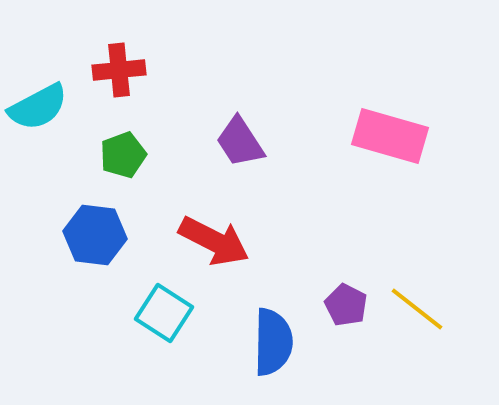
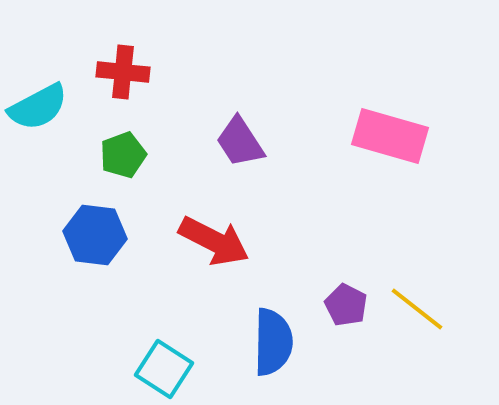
red cross: moved 4 px right, 2 px down; rotated 12 degrees clockwise
cyan square: moved 56 px down
